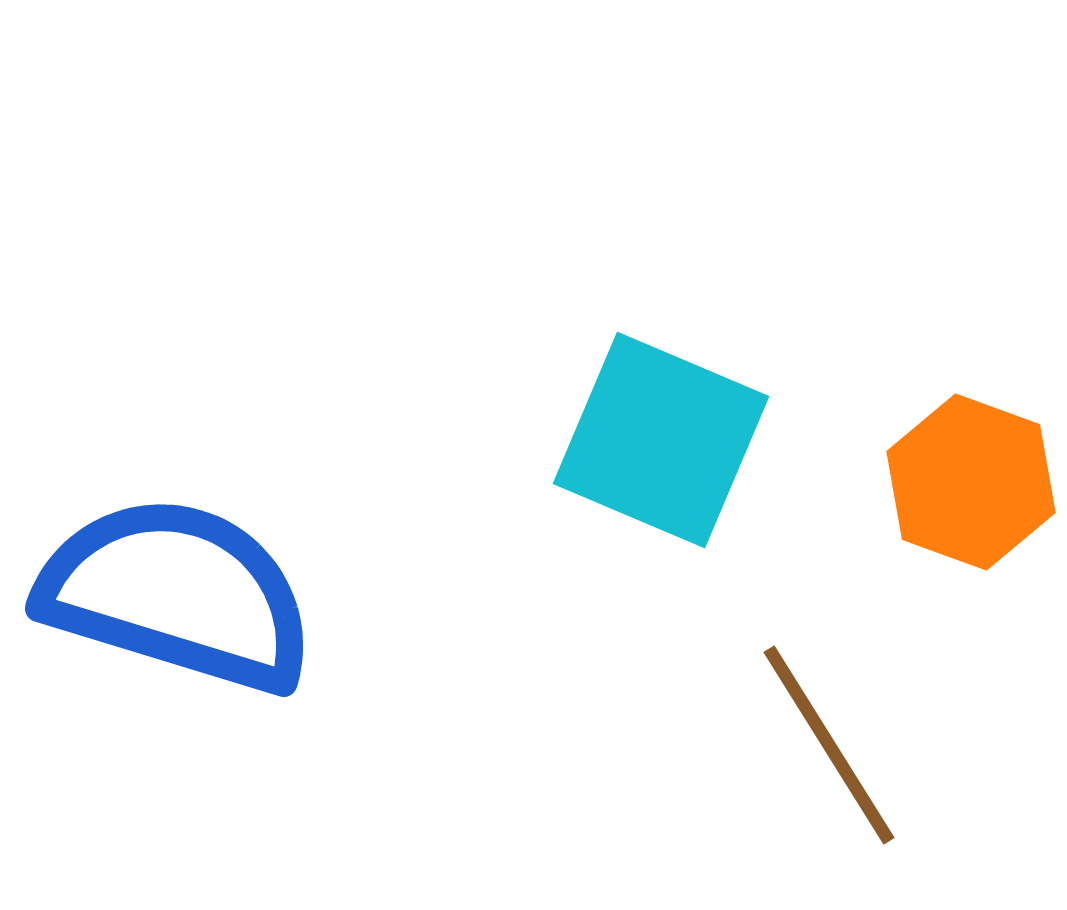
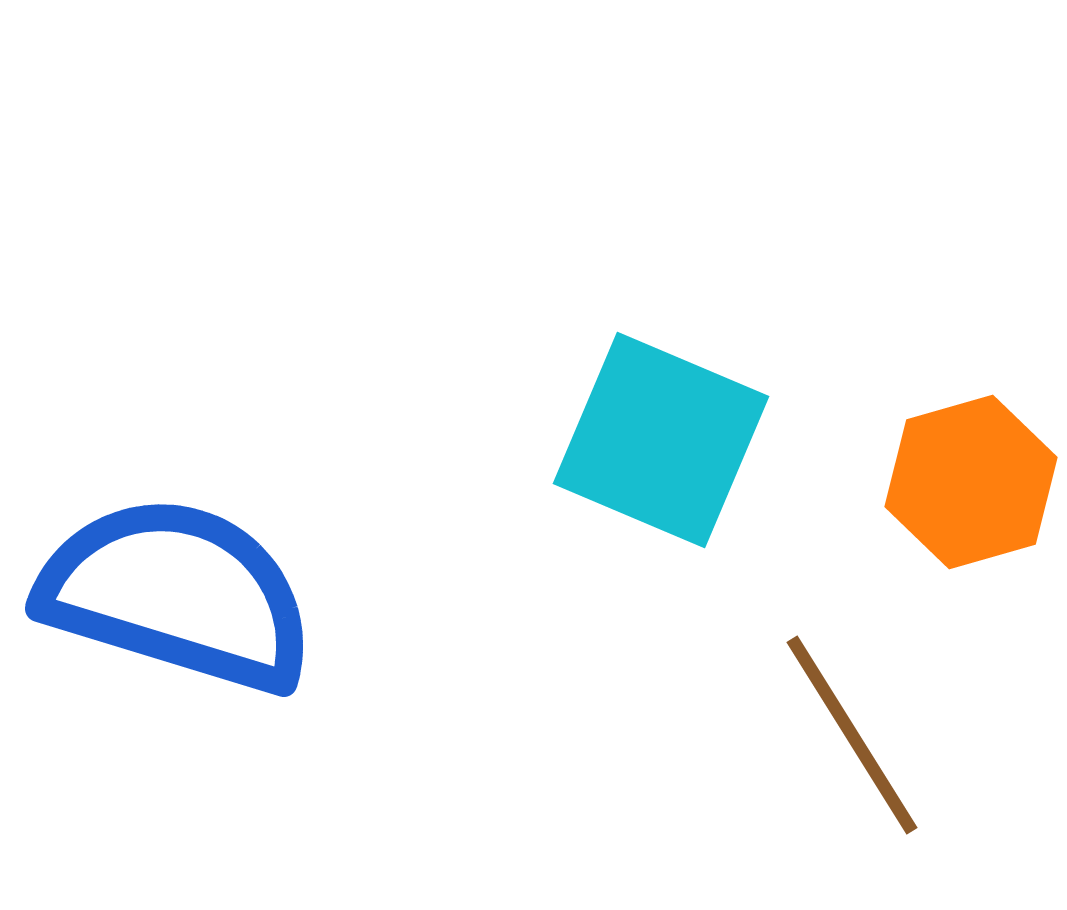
orange hexagon: rotated 24 degrees clockwise
brown line: moved 23 px right, 10 px up
